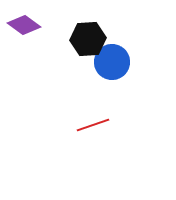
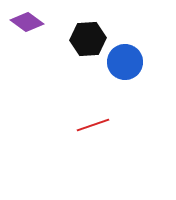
purple diamond: moved 3 px right, 3 px up
blue circle: moved 13 px right
